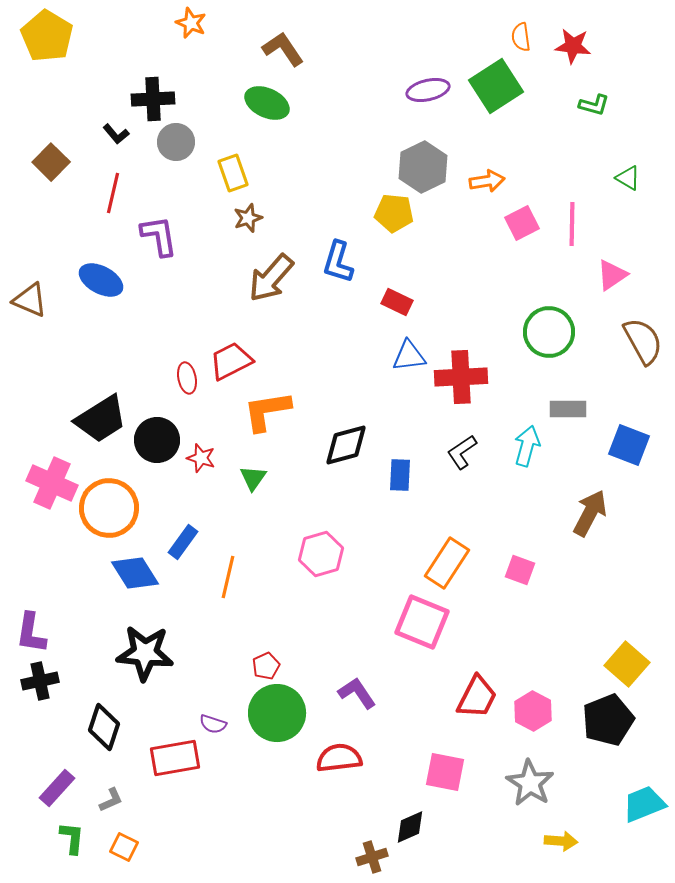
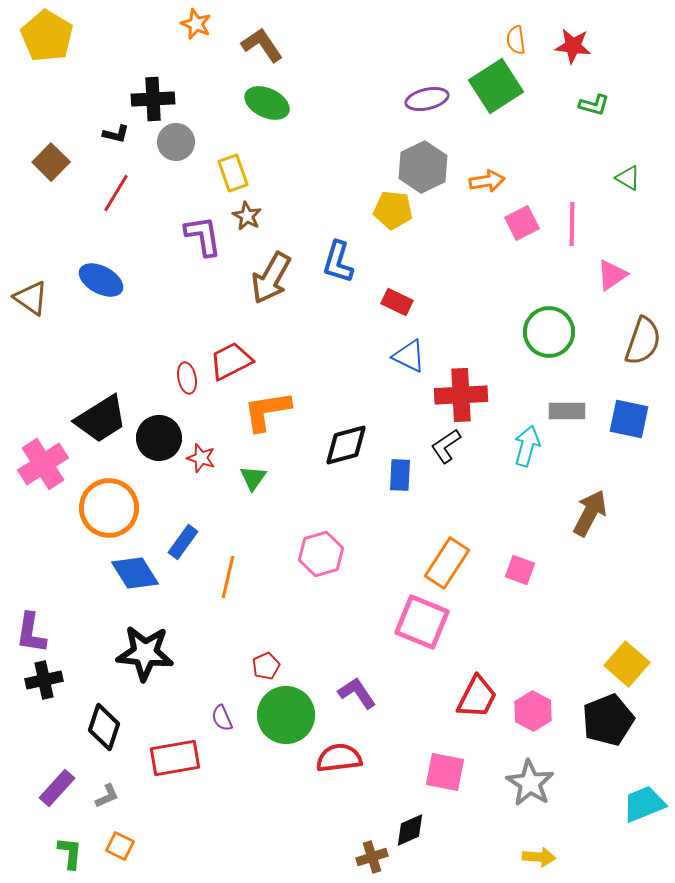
orange star at (191, 23): moved 5 px right, 1 px down
orange semicircle at (521, 37): moved 5 px left, 3 px down
brown L-shape at (283, 49): moved 21 px left, 4 px up
purple ellipse at (428, 90): moved 1 px left, 9 px down
black L-shape at (116, 134): rotated 36 degrees counterclockwise
red line at (113, 193): moved 3 px right; rotated 18 degrees clockwise
yellow pentagon at (394, 213): moved 1 px left, 3 px up
brown star at (248, 218): moved 1 px left, 2 px up; rotated 24 degrees counterclockwise
purple L-shape at (159, 236): moved 44 px right
brown arrow at (271, 278): rotated 12 degrees counterclockwise
brown triangle at (30, 300): moved 1 px right, 2 px up; rotated 12 degrees clockwise
brown semicircle at (643, 341): rotated 48 degrees clockwise
blue triangle at (409, 356): rotated 33 degrees clockwise
red cross at (461, 377): moved 18 px down
gray rectangle at (568, 409): moved 1 px left, 2 px down
black circle at (157, 440): moved 2 px right, 2 px up
blue square at (629, 445): moved 26 px up; rotated 9 degrees counterclockwise
black L-shape at (462, 452): moved 16 px left, 6 px up
pink cross at (52, 483): moved 9 px left, 19 px up; rotated 33 degrees clockwise
black cross at (40, 681): moved 4 px right, 1 px up
green circle at (277, 713): moved 9 px right, 2 px down
purple semicircle at (213, 724): moved 9 px right, 6 px up; rotated 48 degrees clockwise
gray L-shape at (111, 800): moved 4 px left, 4 px up
black diamond at (410, 827): moved 3 px down
green L-shape at (72, 838): moved 2 px left, 15 px down
yellow arrow at (561, 841): moved 22 px left, 16 px down
orange square at (124, 847): moved 4 px left, 1 px up
